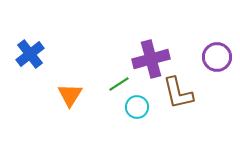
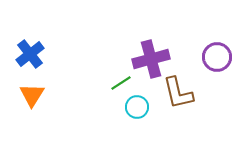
green line: moved 2 px right, 1 px up
orange triangle: moved 38 px left
